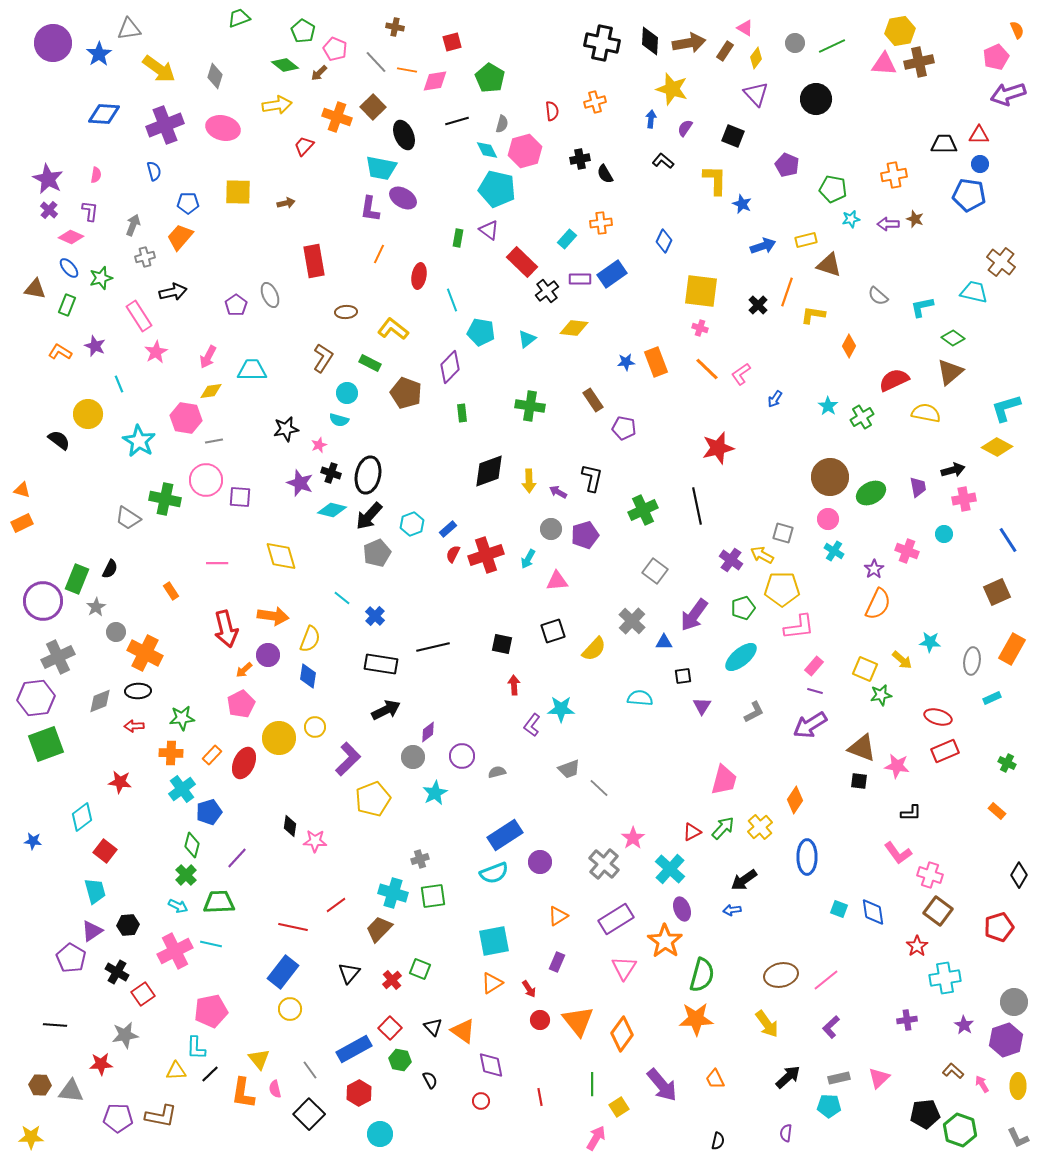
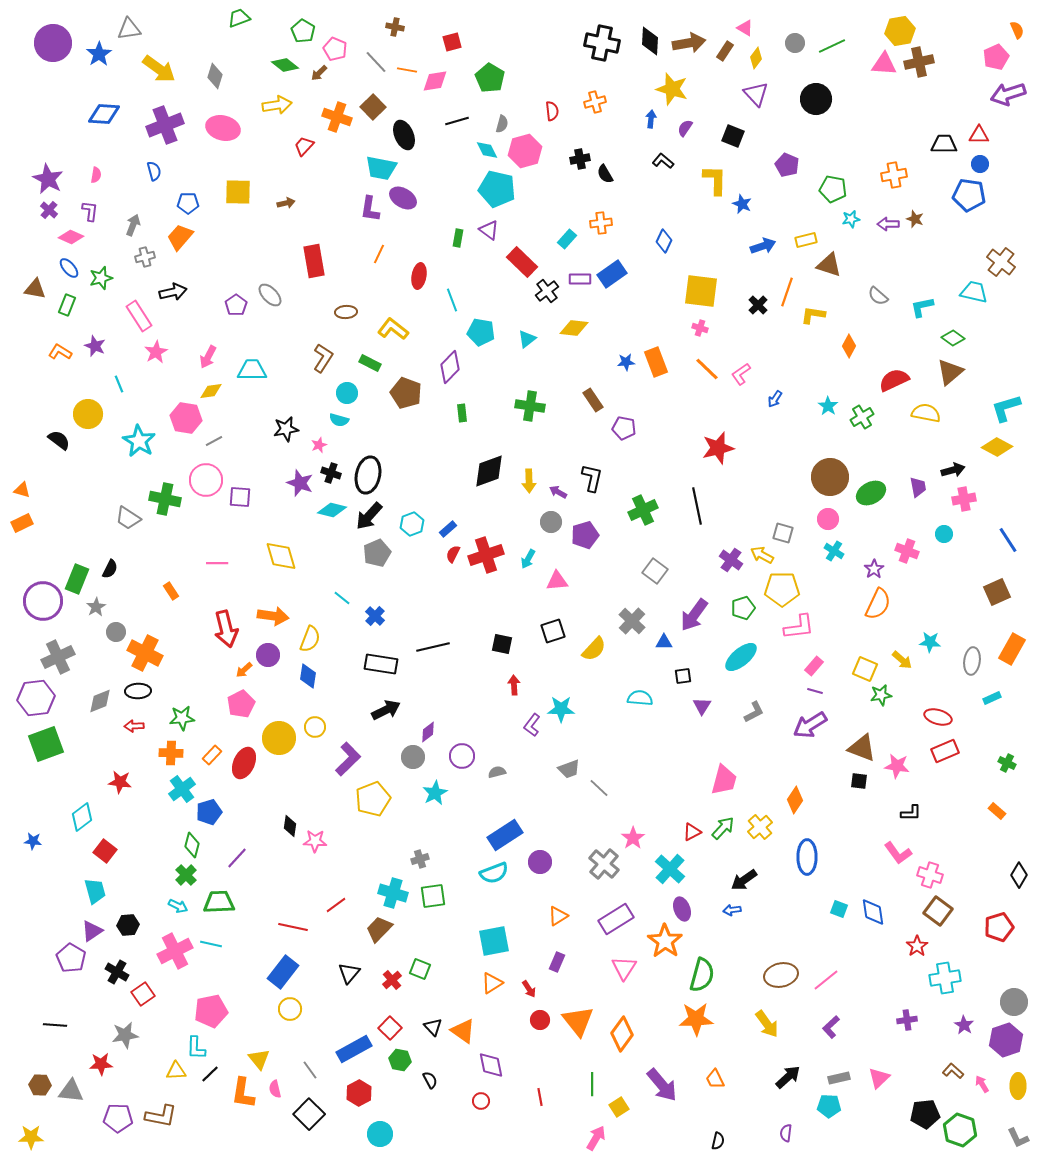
gray ellipse at (270, 295): rotated 20 degrees counterclockwise
gray line at (214, 441): rotated 18 degrees counterclockwise
gray circle at (551, 529): moved 7 px up
